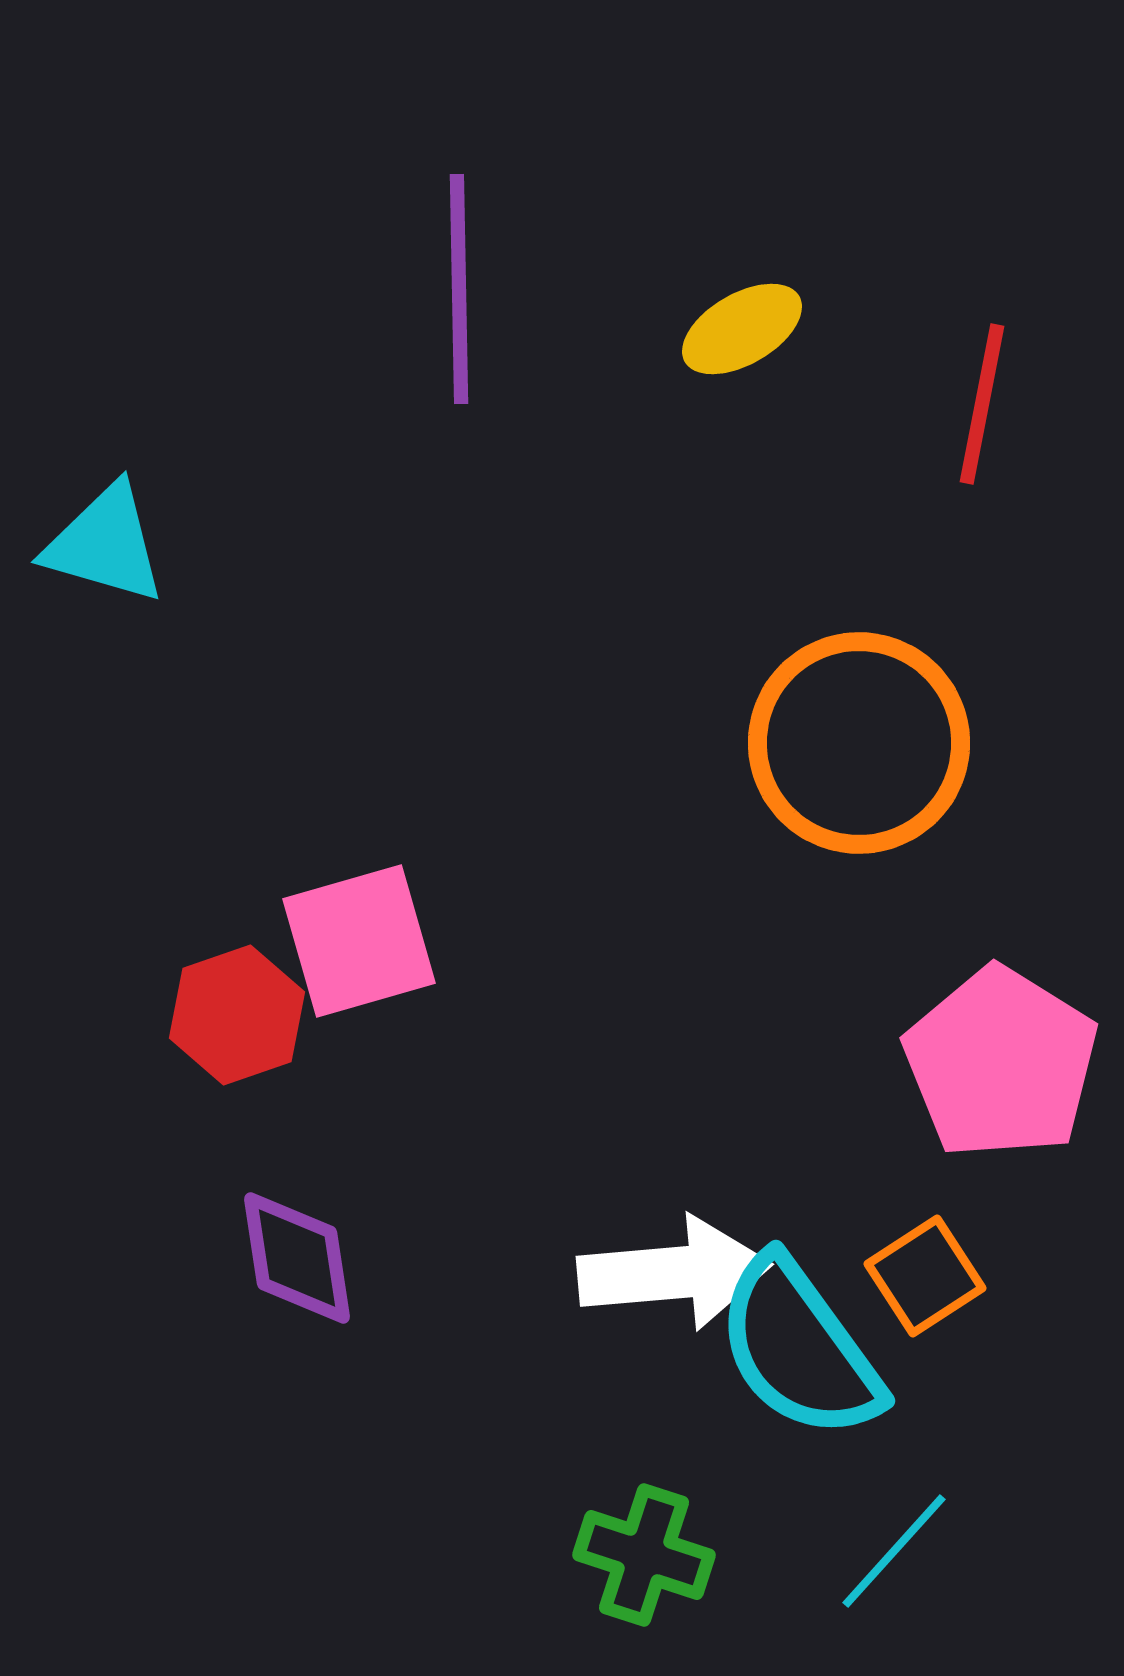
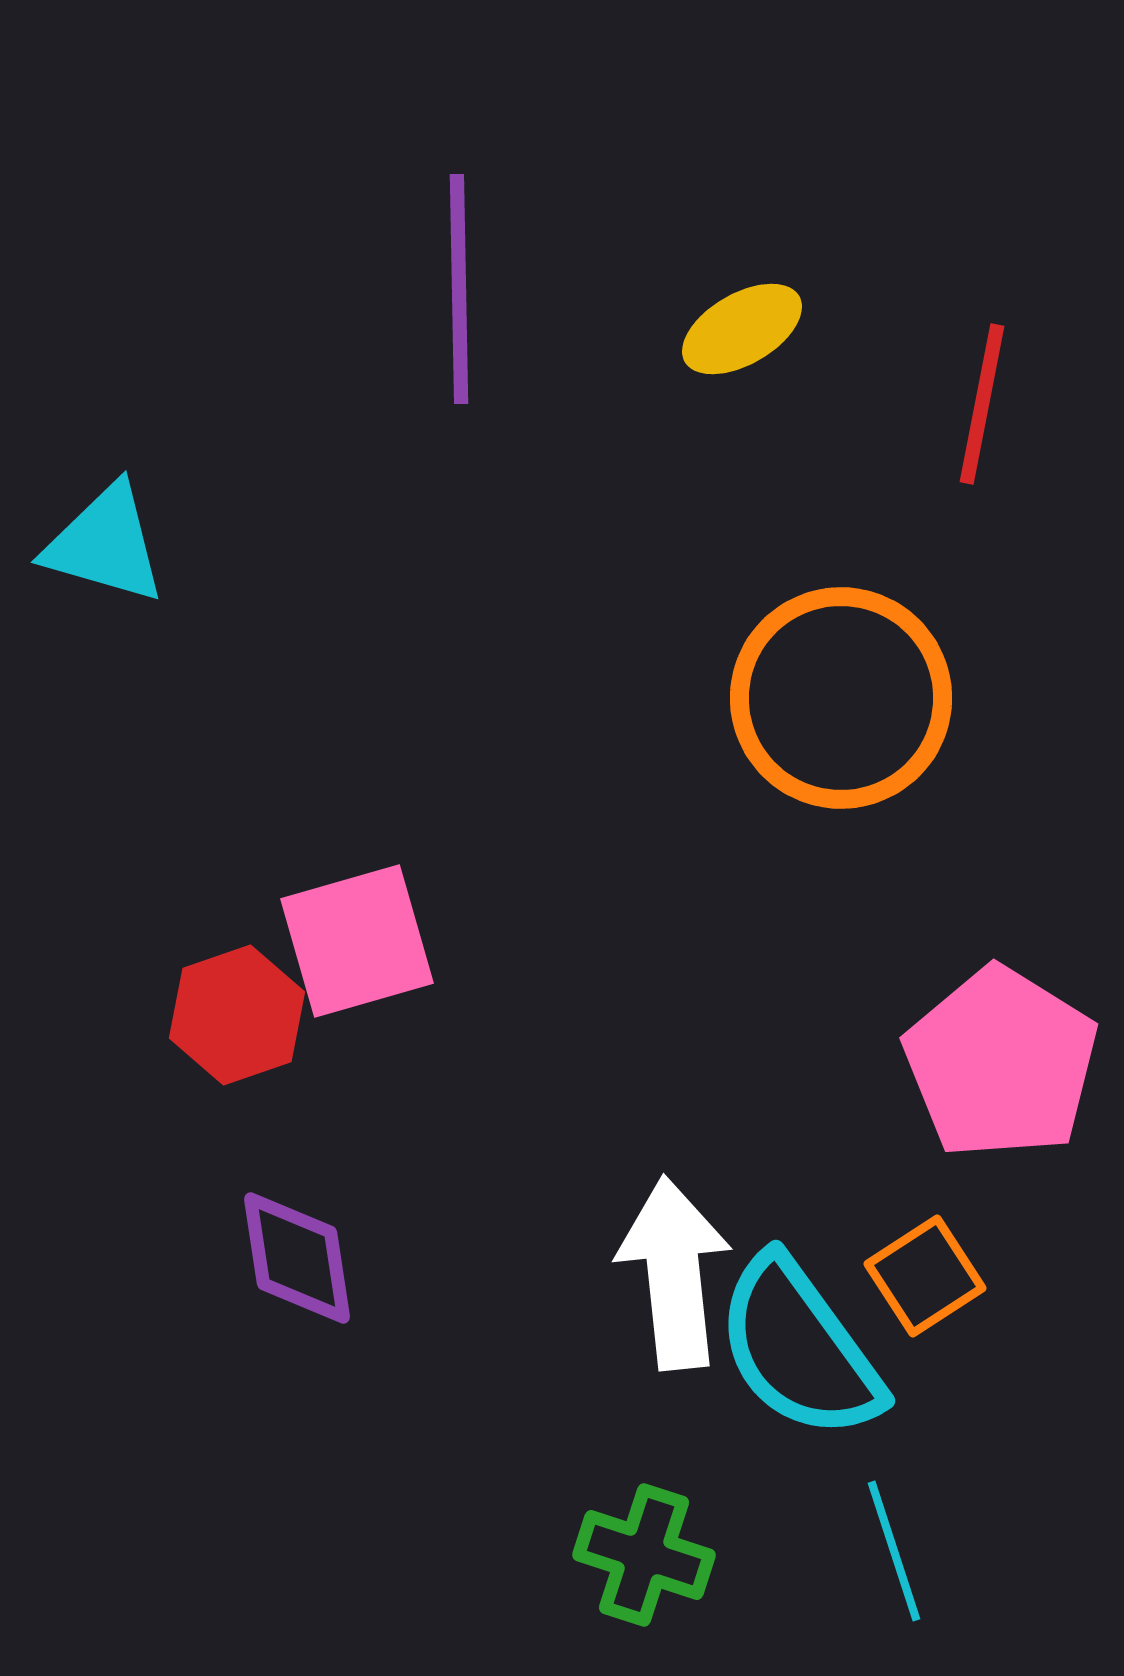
orange circle: moved 18 px left, 45 px up
pink square: moved 2 px left
white arrow: rotated 91 degrees counterclockwise
cyan line: rotated 60 degrees counterclockwise
